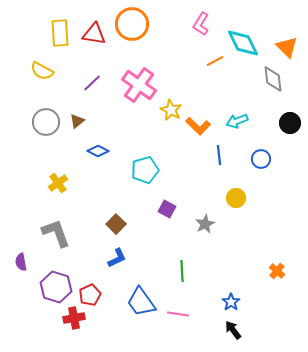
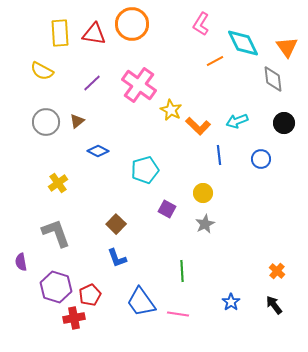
orange triangle: rotated 10 degrees clockwise
black circle: moved 6 px left
yellow circle: moved 33 px left, 5 px up
blue L-shape: rotated 95 degrees clockwise
black arrow: moved 41 px right, 25 px up
